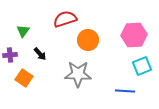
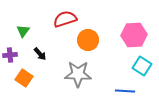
cyan square: rotated 36 degrees counterclockwise
